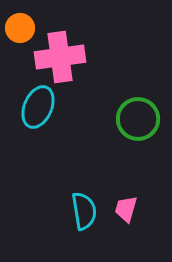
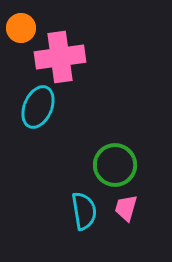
orange circle: moved 1 px right
green circle: moved 23 px left, 46 px down
pink trapezoid: moved 1 px up
